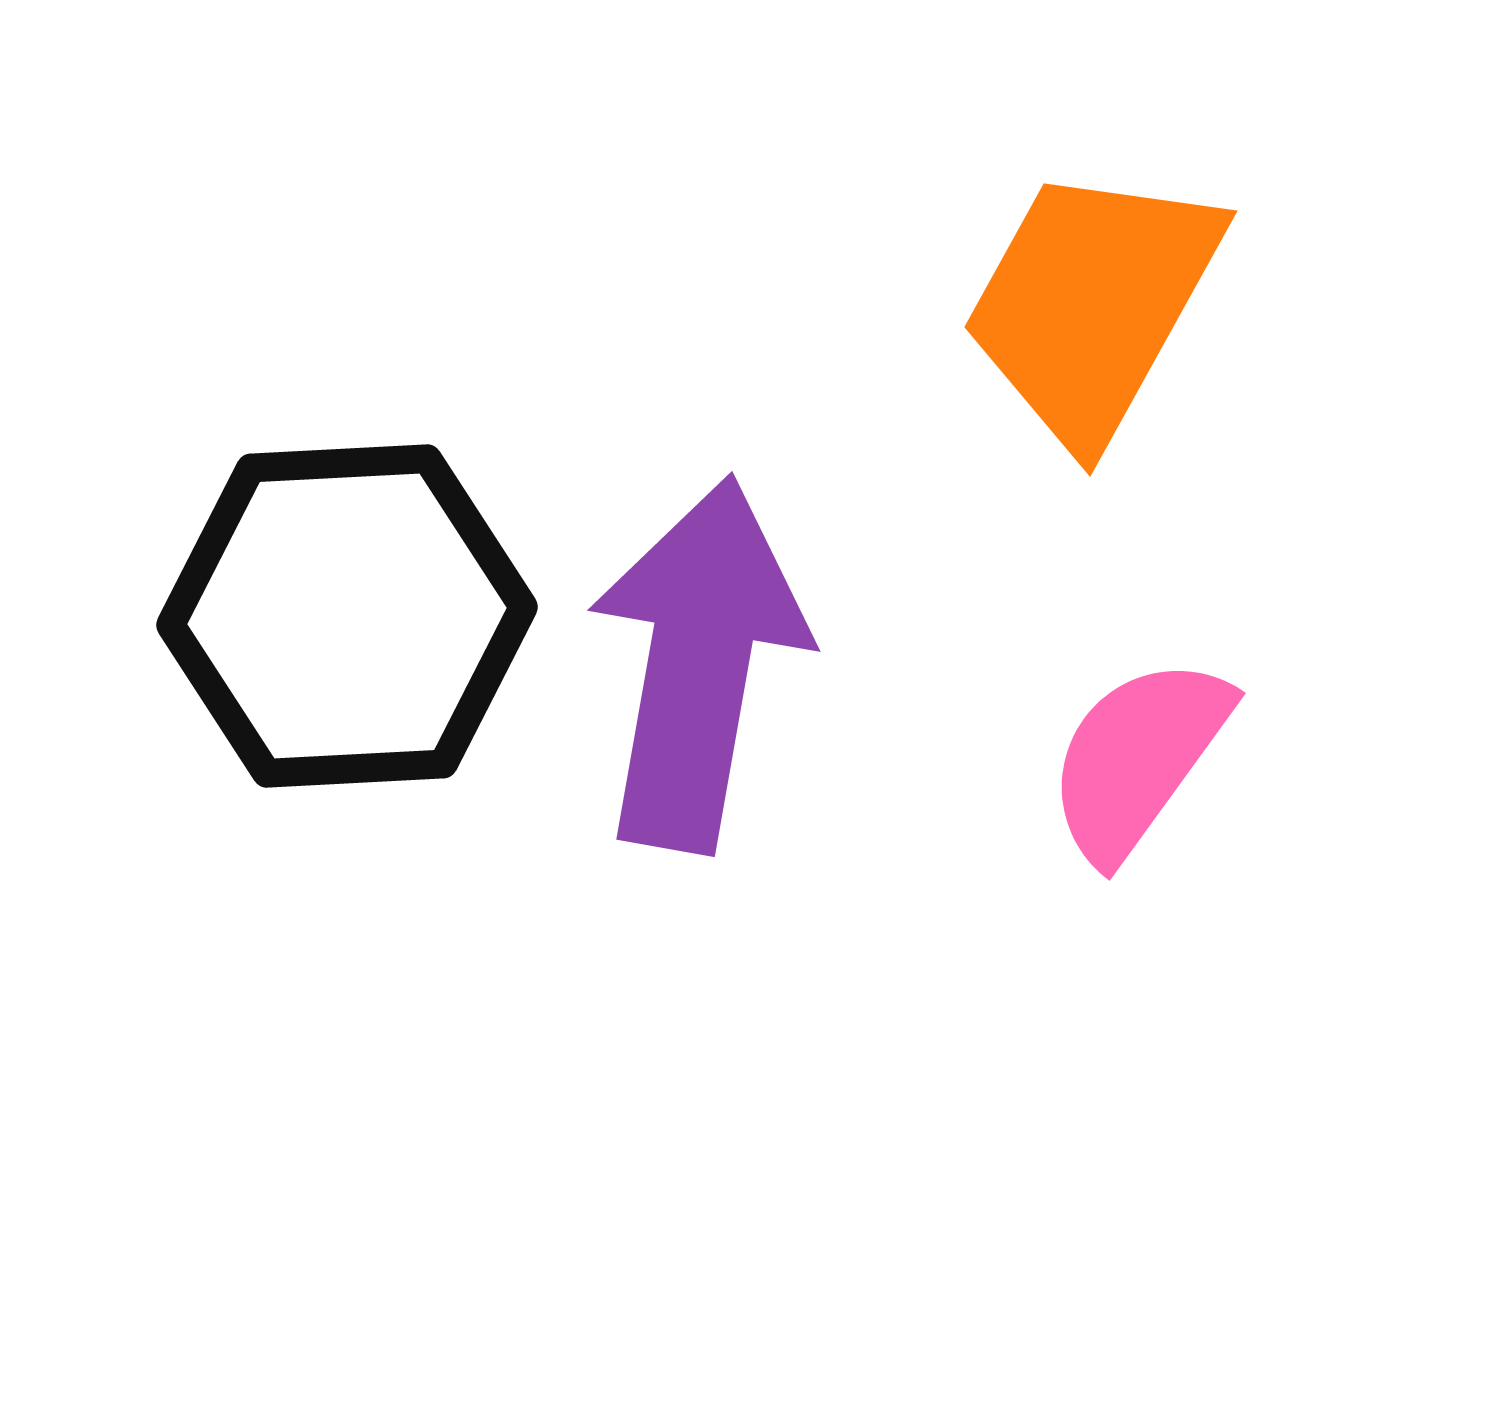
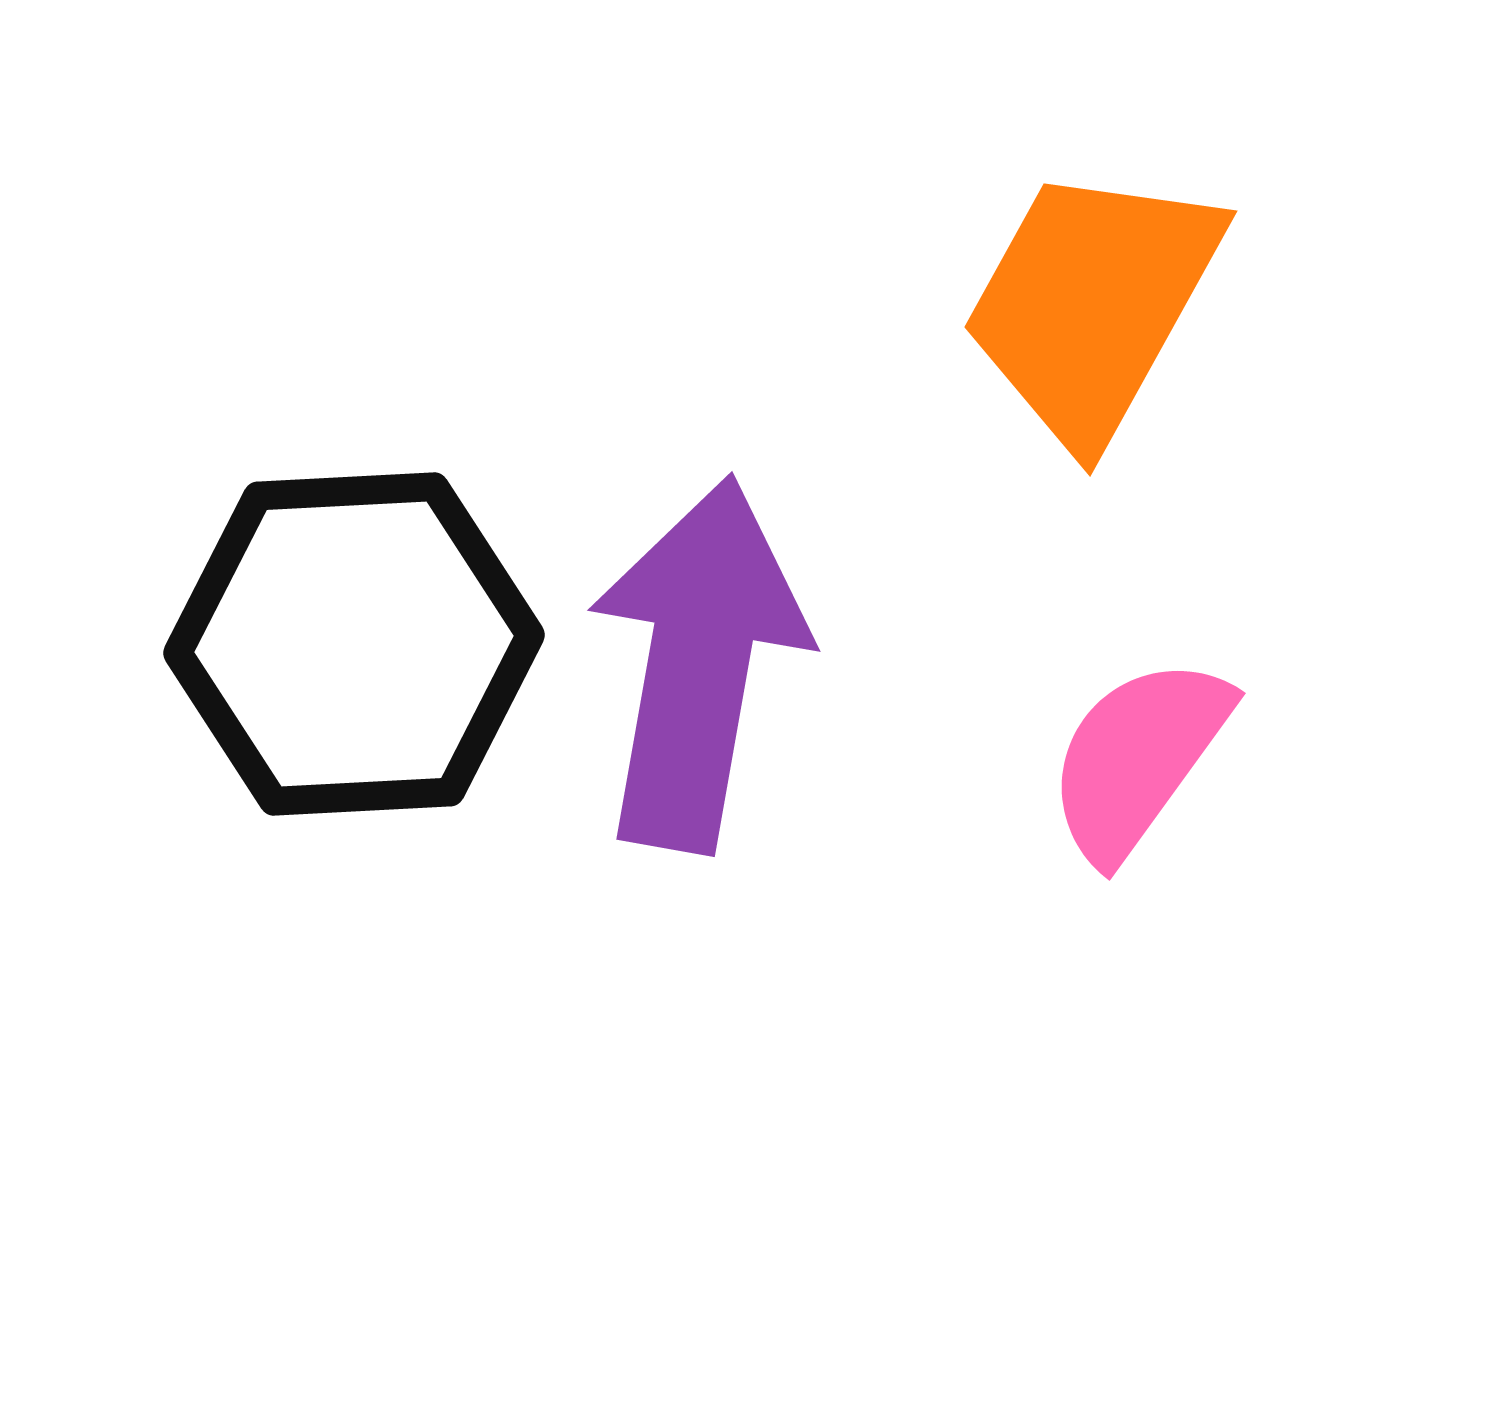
black hexagon: moved 7 px right, 28 px down
